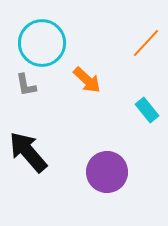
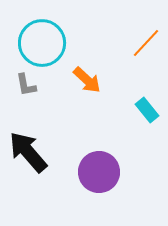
purple circle: moved 8 px left
